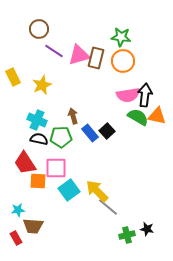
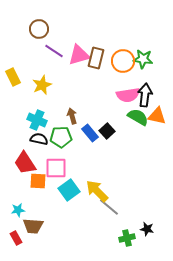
green star: moved 22 px right, 22 px down
brown arrow: moved 1 px left
gray line: moved 1 px right
green cross: moved 3 px down
